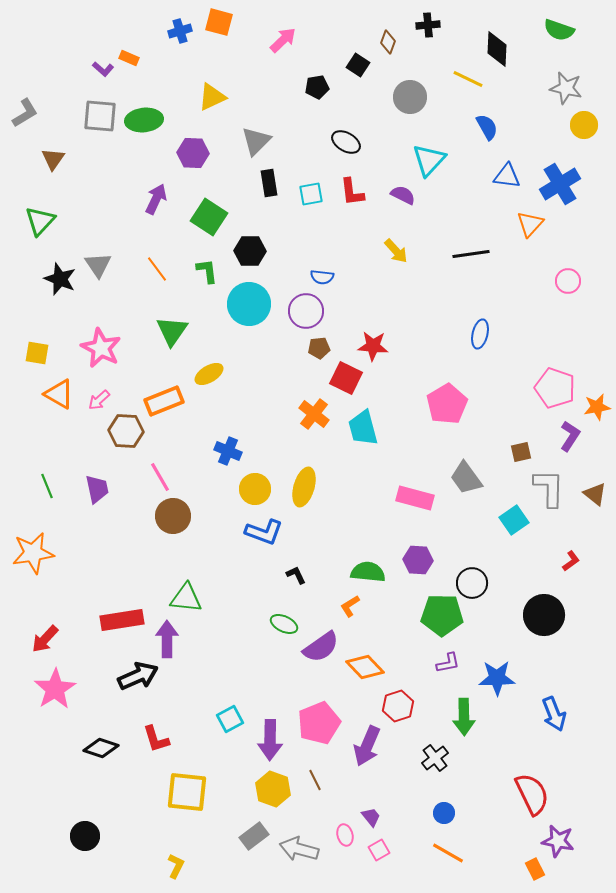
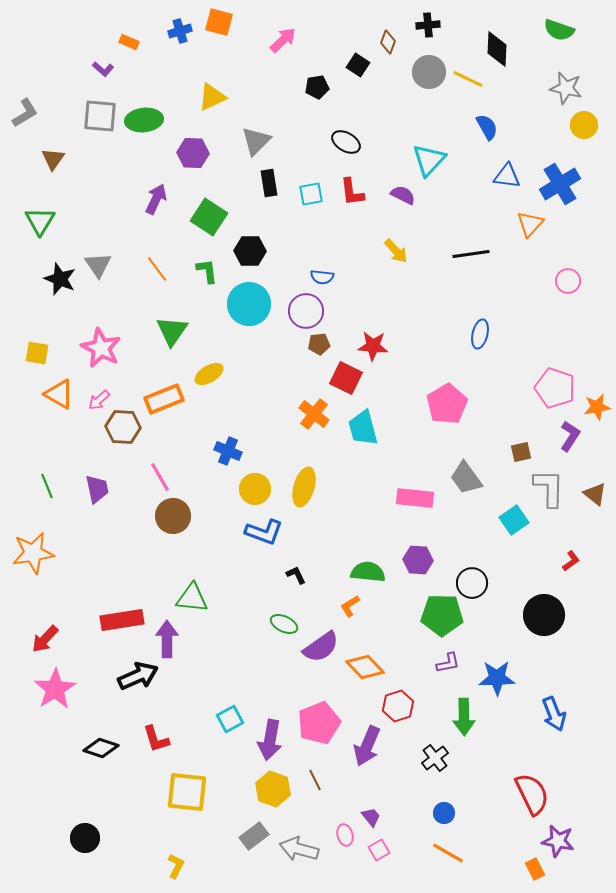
orange rectangle at (129, 58): moved 16 px up
gray circle at (410, 97): moved 19 px right, 25 px up
green triangle at (40, 221): rotated 12 degrees counterclockwise
brown pentagon at (319, 348): moved 4 px up
orange rectangle at (164, 401): moved 2 px up
brown hexagon at (126, 431): moved 3 px left, 4 px up
pink rectangle at (415, 498): rotated 9 degrees counterclockwise
green triangle at (186, 598): moved 6 px right
purple arrow at (270, 740): rotated 9 degrees clockwise
black circle at (85, 836): moved 2 px down
